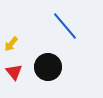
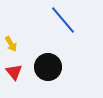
blue line: moved 2 px left, 6 px up
yellow arrow: rotated 70 degrees counterclockwise
